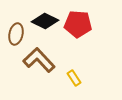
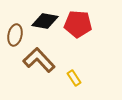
black diamond: rotated 16 degrees counterclockwise
brown ellipse: moved 1 px left, 1 px down
